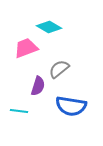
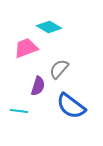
gray semicircle: rotated 10 degrees counterclockwise
blue semicircle: rotated 28 degrees clockwise
